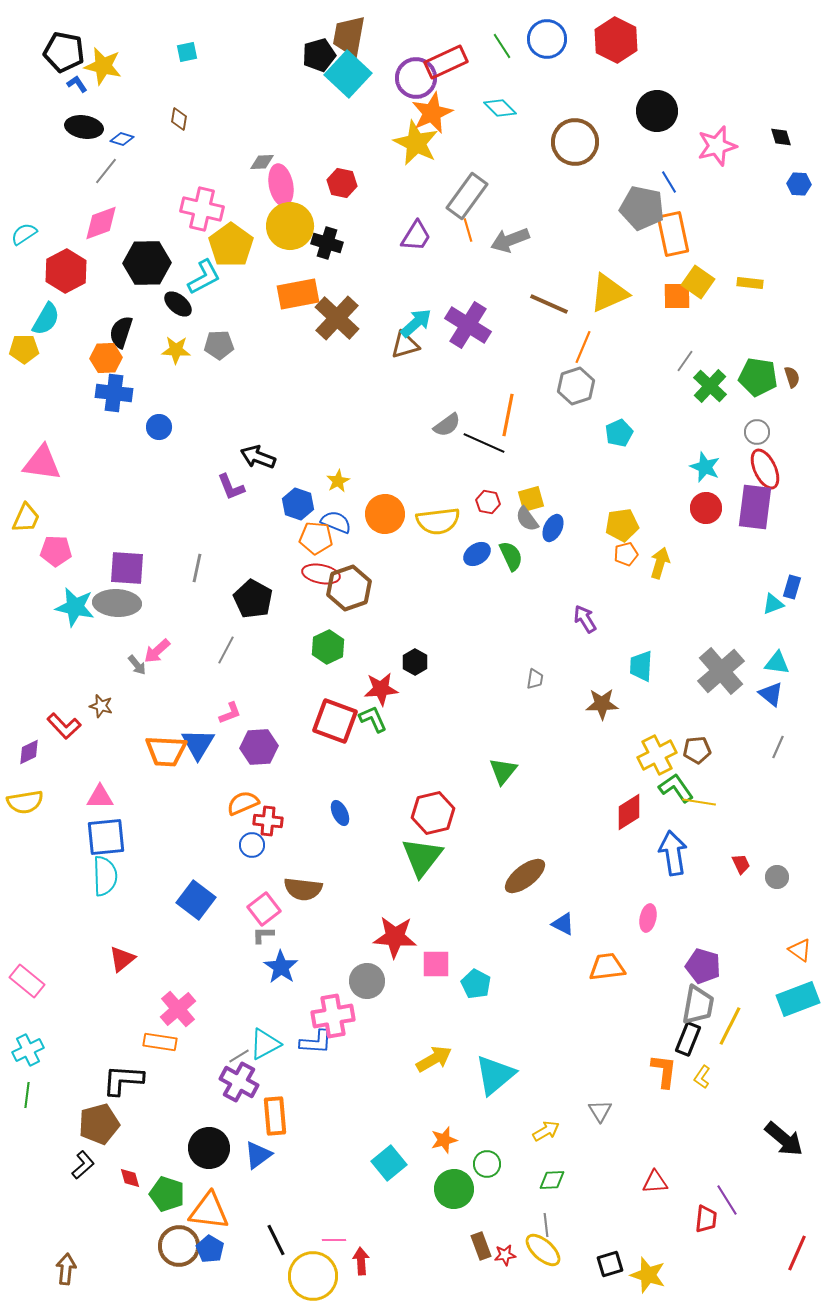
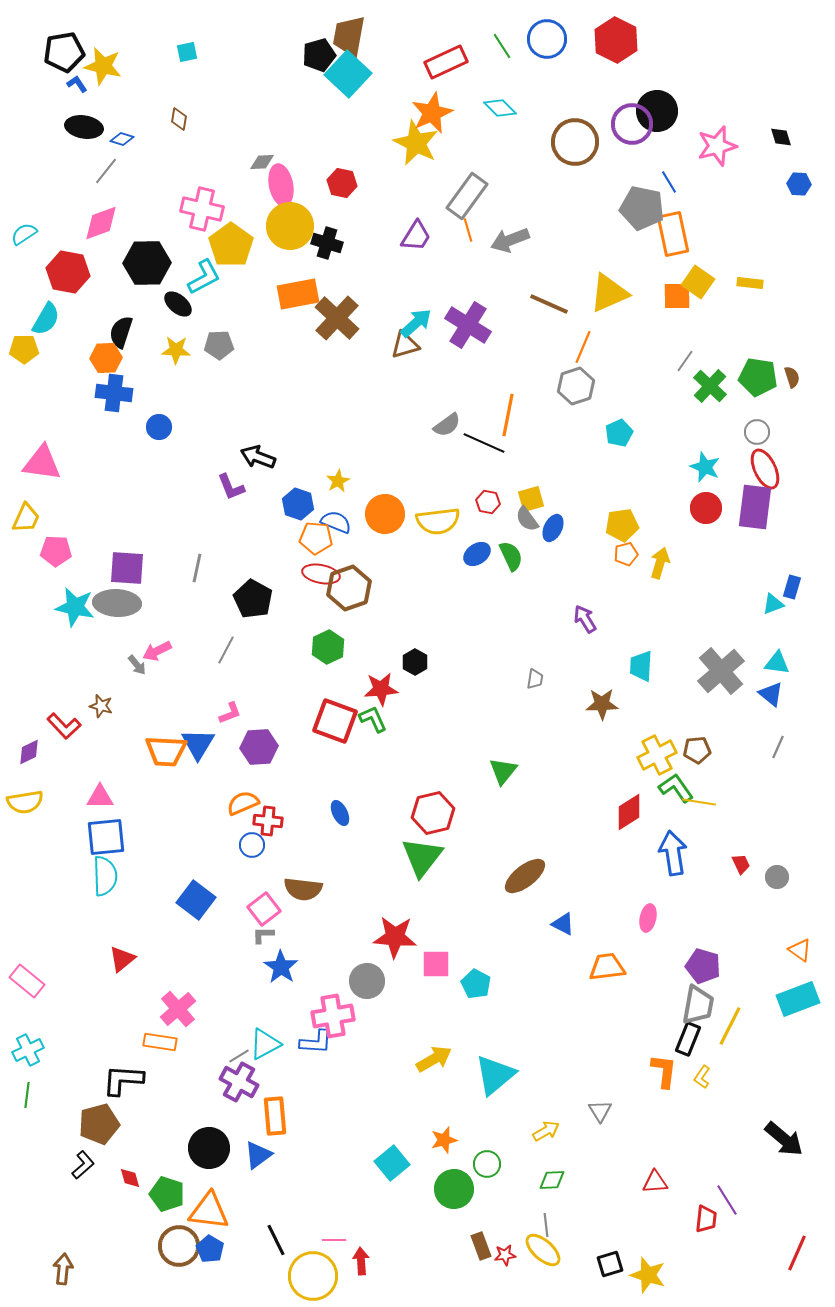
black pentagon at (64, 52): rotated 21 degrees counterclockwise
purple circle at (416, 78): moved 216 px right, 46 px down
red hexagon at (66, 271): moved 2 px right, 1 px down; rotated 21 degrees counterclockwise
pink arrow at (157, 651): rotated 16 degrees clockwise
cyan square at (389, 1163): moved 3 px right
brown arrow at (66, 1269): moved 3 px left
